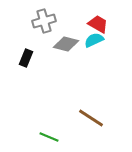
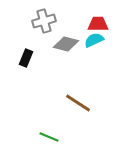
red trapezoid: rotated 30 degrees counterclockwise
brown line: moved 13 px left, 15 px up
